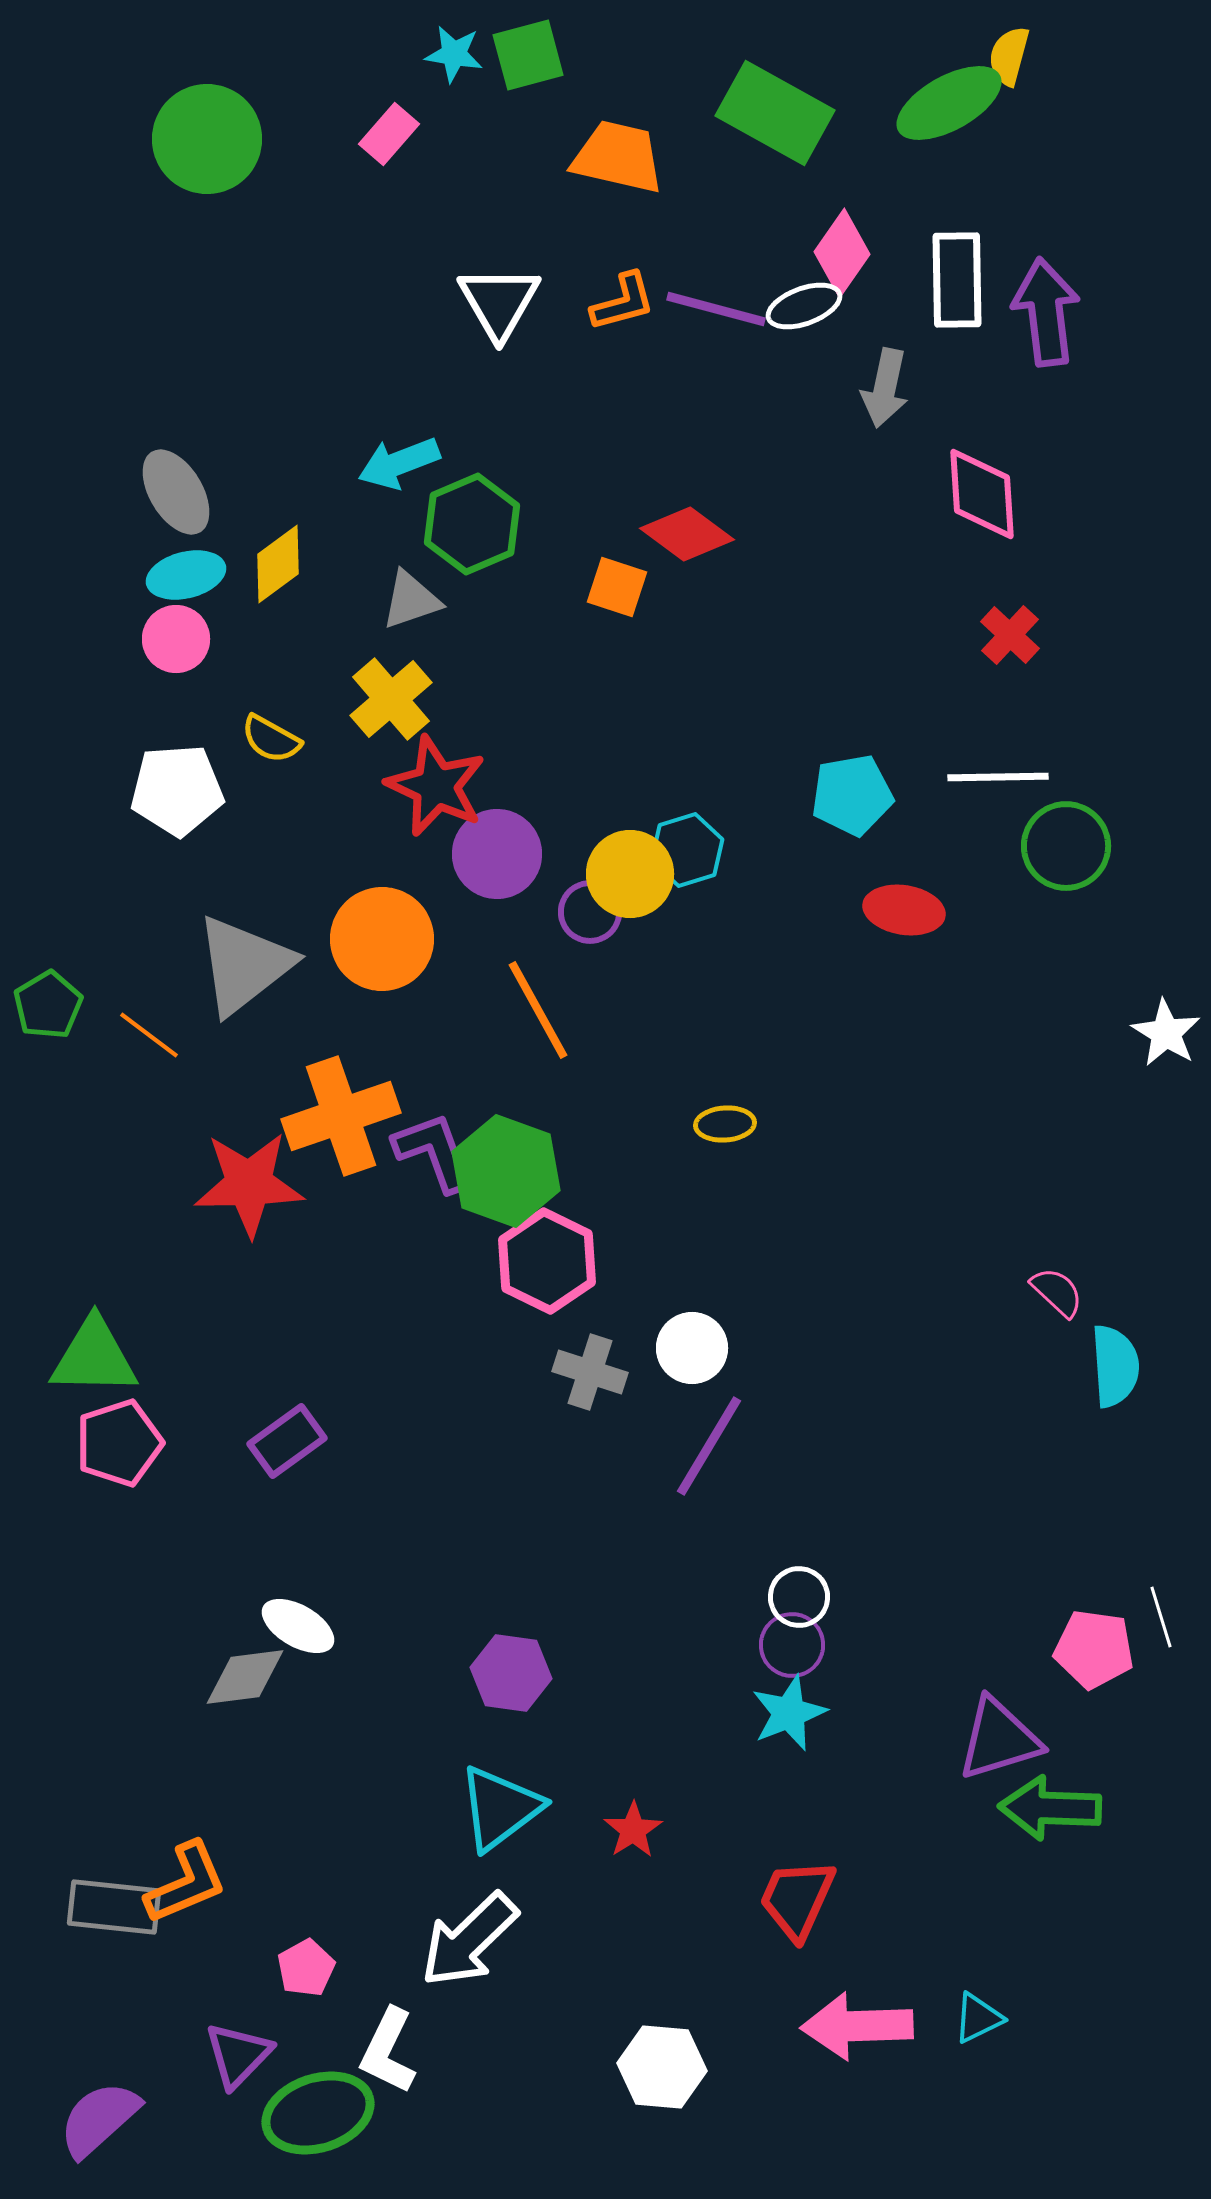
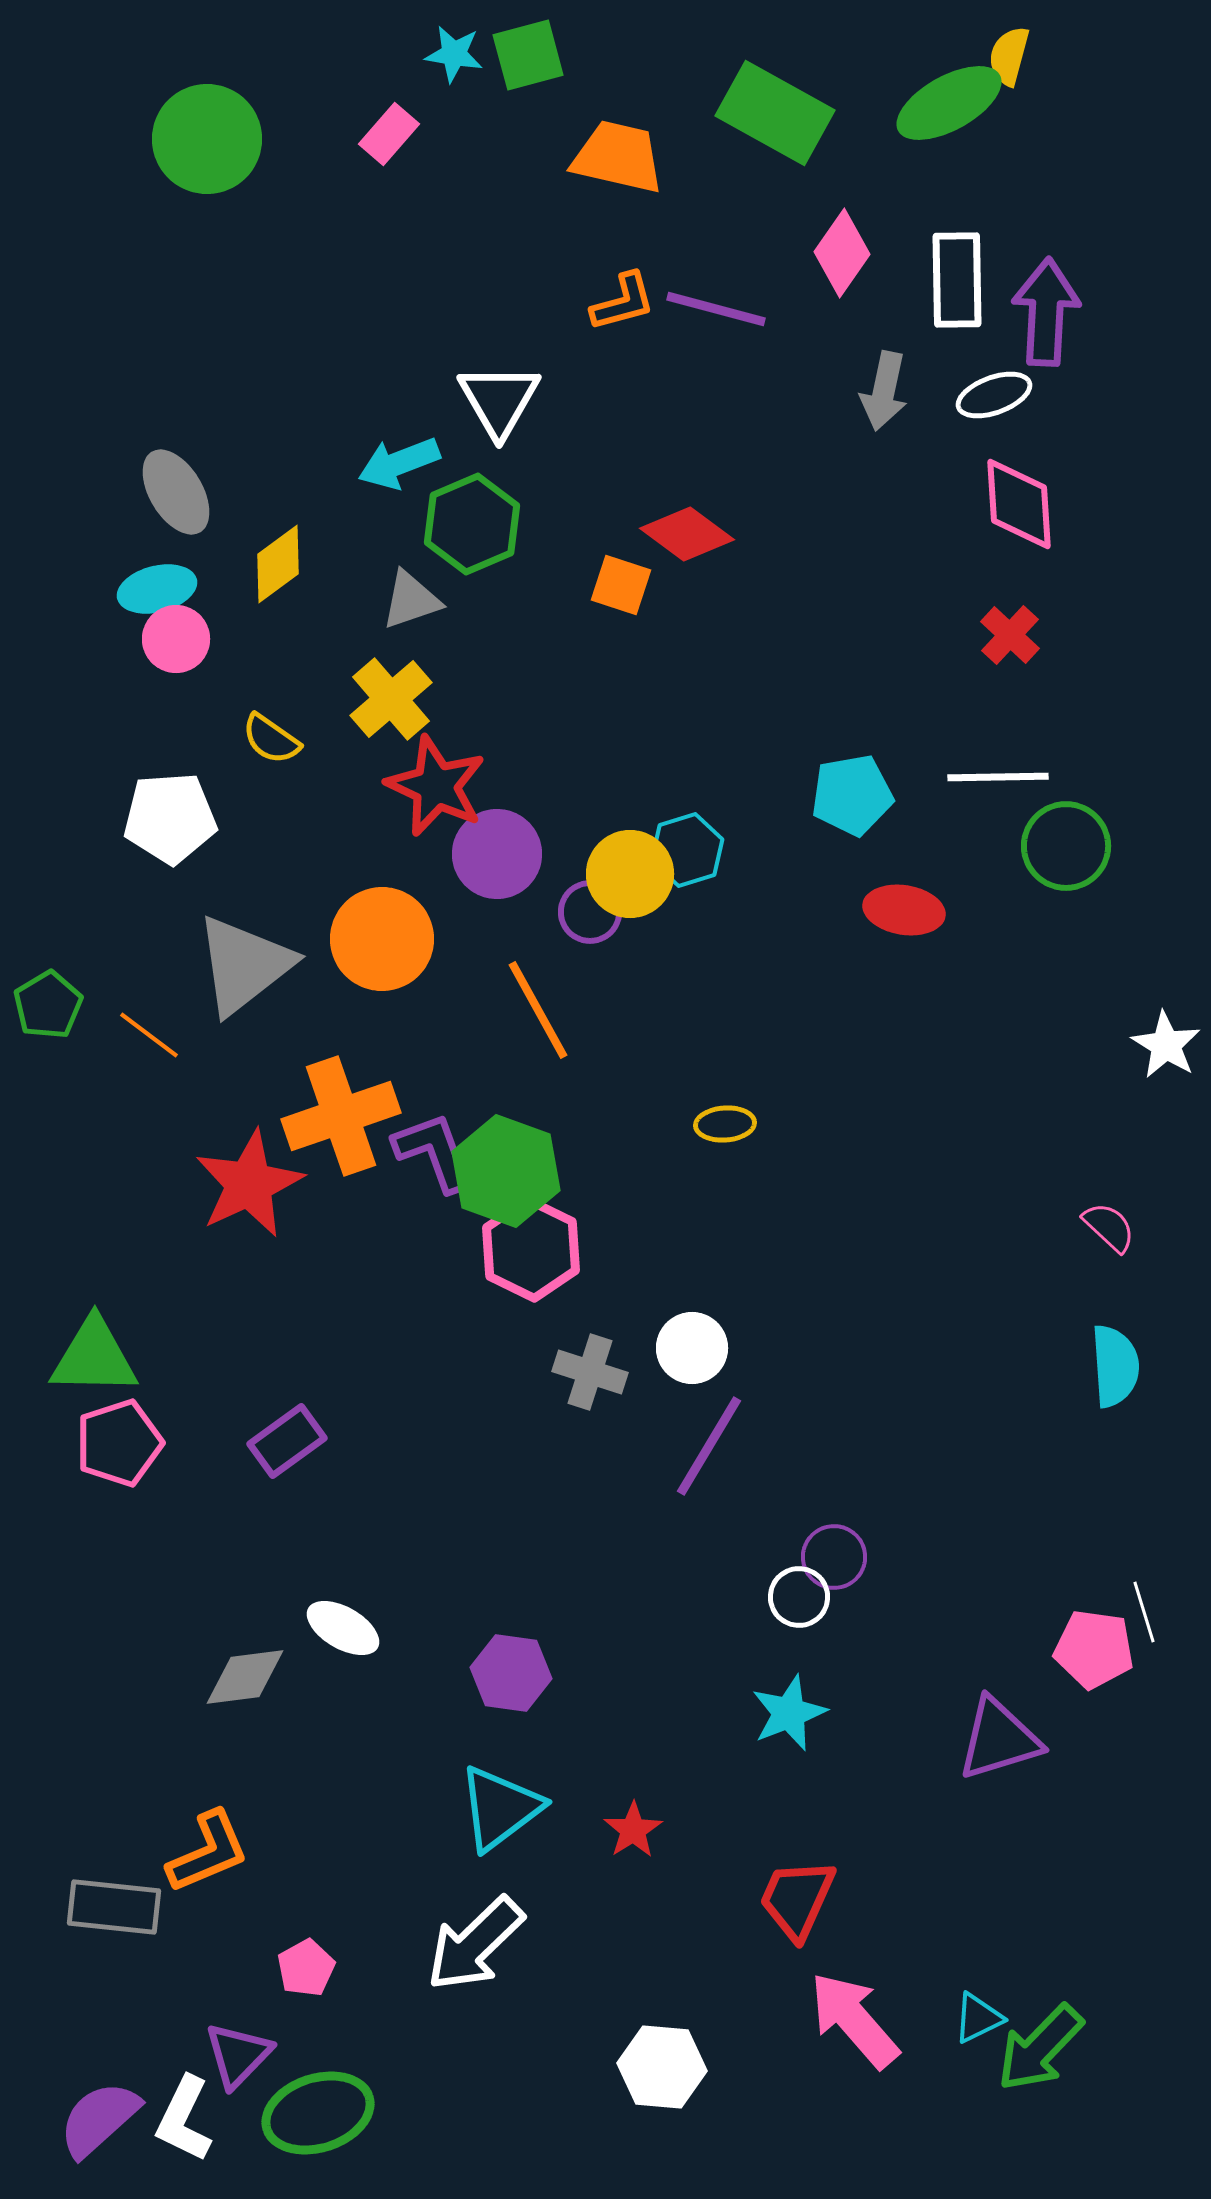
white triangle at (499, 302): moved 98 px down
white ellipse at (804, 306): moved 190 px right, 89 px down
purple arrow at (1046, 312): rotated 10 degrees clockwise
gray arrow at (885, 388): moved 1 px left, 3 px down
pink diamond at (982, 494): moved 37 px right, 10 px down
cyan ellipse at (186, 575): moved 29 px left, 14 px down
orange square at (617, 587): moved 4 px right, 2 px up
yellow semicircle at (271, 739): rotated 6 degrees clockwise
white pentagon at (177, 790): moved 7 px left, 28 px down
white star at (1166, 1033): moved 12 px down
red star at (249, 1184): rotated 24 degrees counterclockwise
pink hexagon at (547, 1261): moved 16 px left, 12 px up
pink semicircle at (1057, 1292): moved 52 px right, 65 px up
white line at (1161, 1617): moved 17 px left, 5 px up
white ellipse at (298, 1626): moved 45 px right, 2 px down
purple circle at (792, 1645): moved 42 px right, 88 px up
green arrow at (1050, 1808): moved 10 px left, 240 px down; rotated 48 degrees counterclockwise
orange L-shape at (186, 1883): moved 22 px right, 31 px up
white arrow at (469, 1940): moved 6 px right, 4 px down
pink arrow at (857, 2026): moved 3 px left, 6 px up; rotated 51 degrees clockwise
white L-shape at (388, 2051): moved 204 px left, 68 px down
